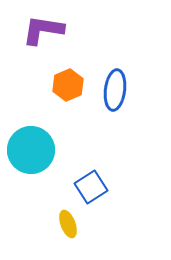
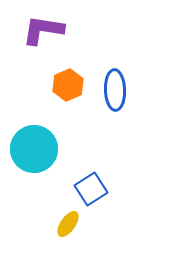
blue ellipse: rotated 9 degrees counterclockwise
cyan circle: moved 3 px right, 1 px up
blue square: moved 2 px down
yellow ellipse: rotated 56 degrees clockwise
